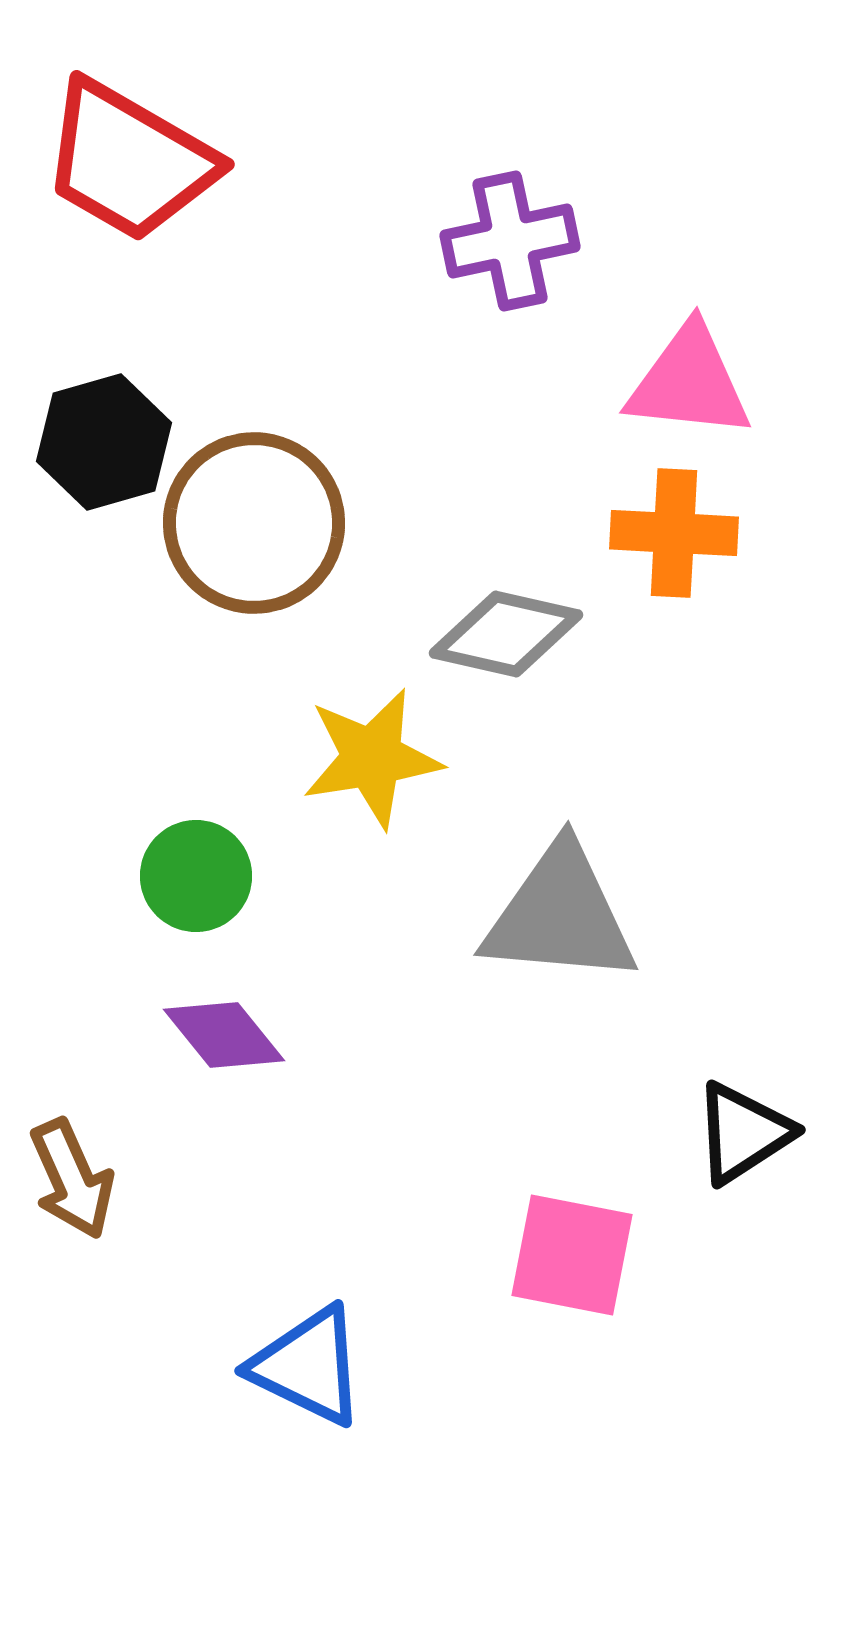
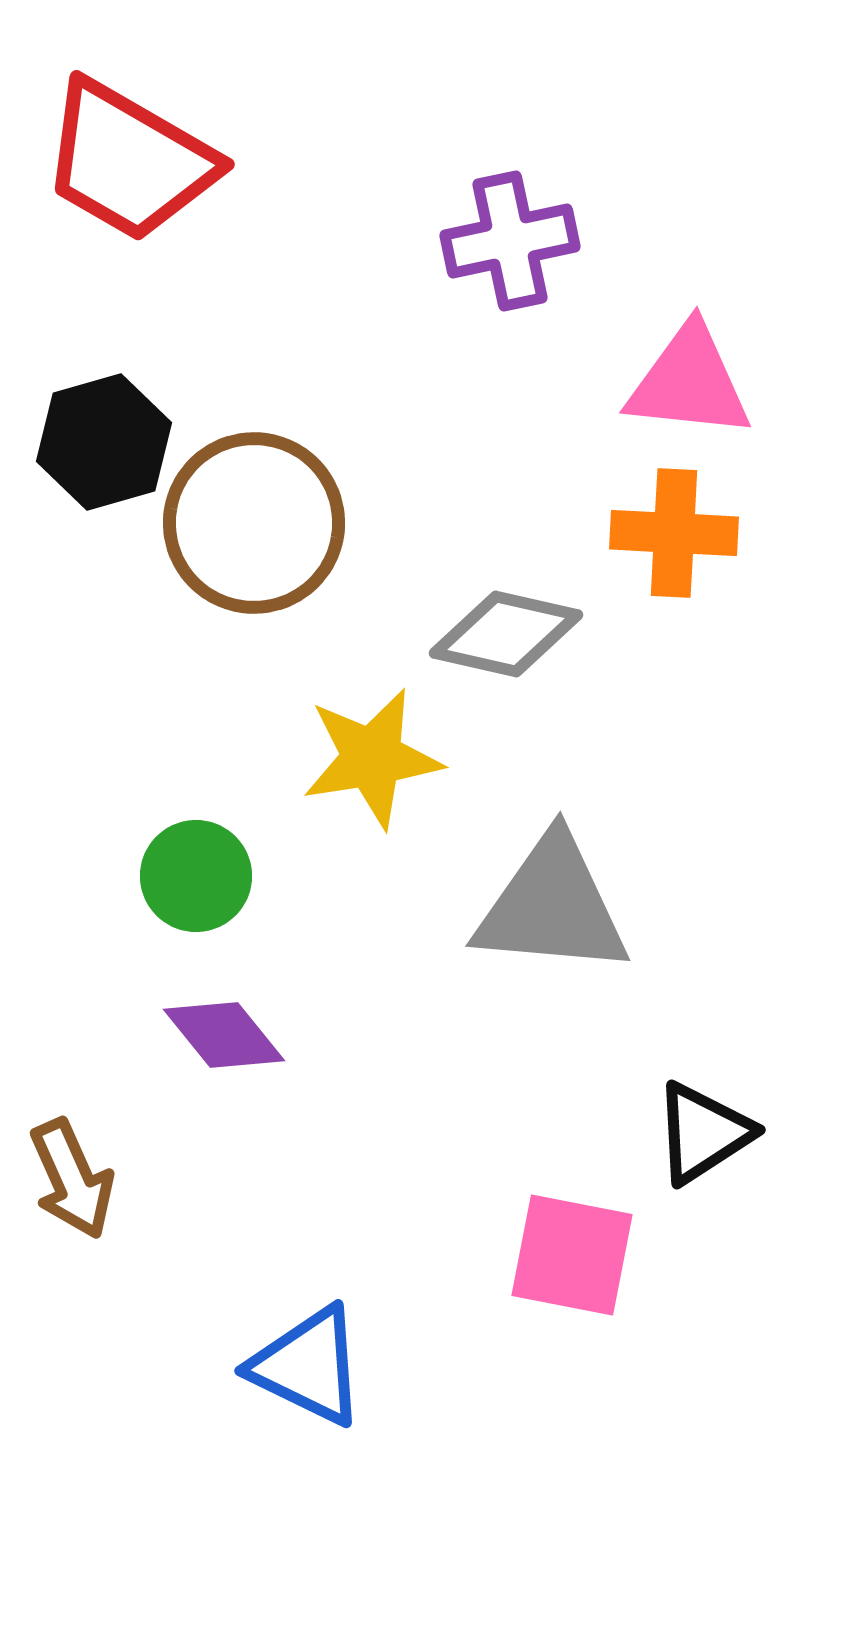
gray triangle: moved 8 px left, 9 px up
black triangle: moved 40 px left
